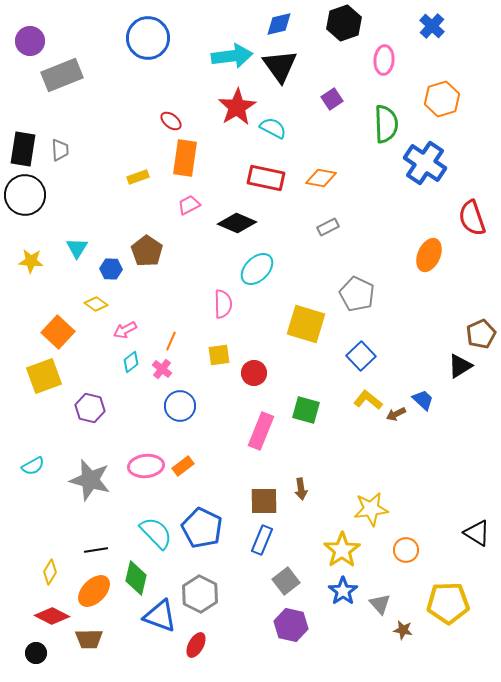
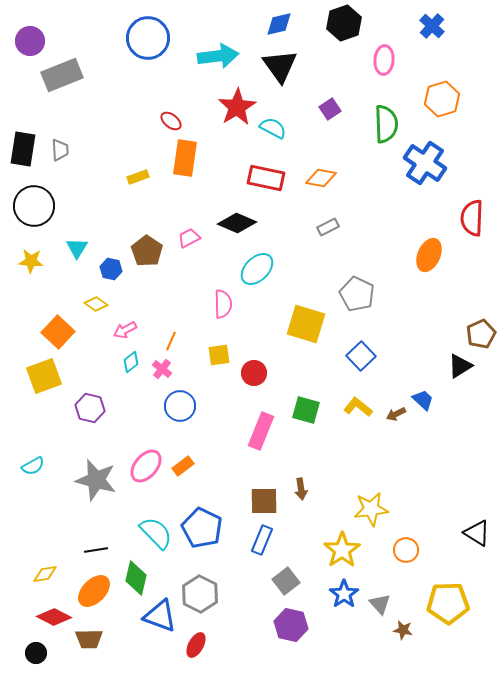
cyan arrow at (232, 56): moved 14 px left
purple square at (332, 99): moved 2 px left, 10 px down
black circle at (25, 195): moved 9 px right, 11 px down
pink trapezoid at (189, 205): moved 33 px down
red semicircle at (472, 218): rotated 21 degrees clockwise
blue hexagon at (111, 269): rotated 10 degrees clockwise
yellow L-shape at (368, 400): moved 10 px left, 7 px down
pink ellipse at (146, 466): rotated 44 degrees counterclockwise
gray star at (90, 480): moved 6 px right
yellow diamond at (50, 572): moved 5 px left, 2 px down; rotated 50 degrees clockwise
blue star at (343, 591): moved 1 px right, 3 px down
red diamond at (52, 616): moved 2 px right, 1 px down
